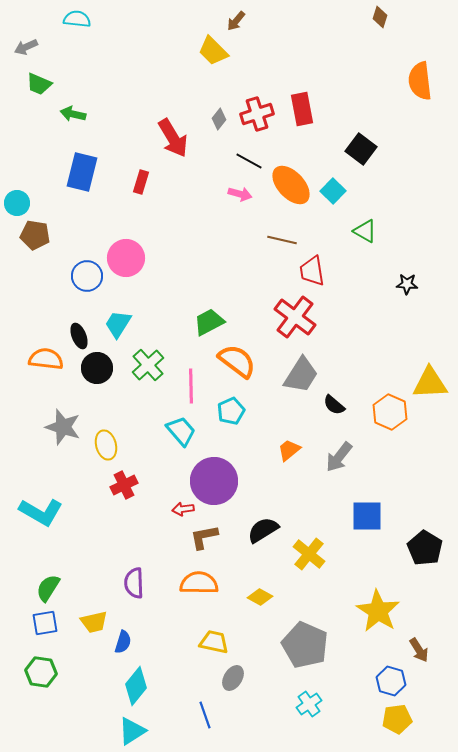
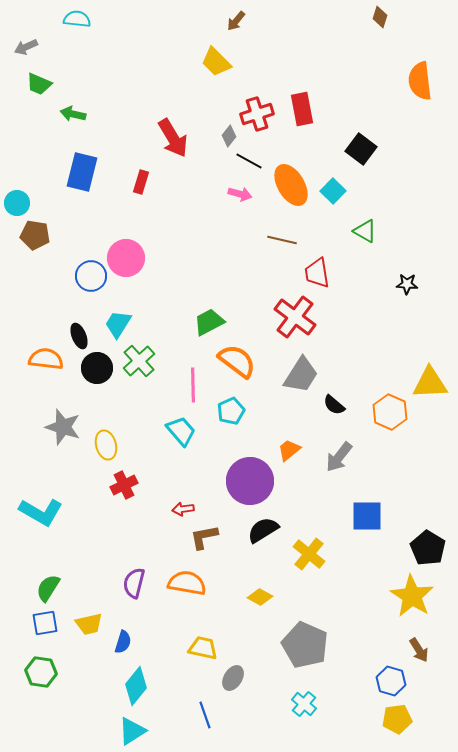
yellow trapezoid at (213, 51): moved 3 px right, 11 px down
gray diamond at (219, 119): moved 10 px right, 17 px down
orange ellipse at (291, 185): rotated 12 degrees clockwise
red trapezoid at (312, 271): moved 5 px right, 2 px down
blue circle at (87, 276): moved 4 px right
green cross at (148, 365): moved 9 px left, 4 px up
pink line at (191, 386): moved 2 px right, 1 px up
purple circle at (214, 481): moved 36 px right
black pentagon at (425, 548): moved 3 px right
purple semicircle at (134, 583): rotated 16 degrees clockwise
orange semicircle at (199, 583): moved 12 px left; rotated 9 degrees clockwise
yellow star at (378, 611): moved 34 px right, 15 px up
yellow trapezoid at (94, 622): moved 5 px left, 2 px down
yellow trapezoid at (214, 642): moved 11 px left, 6 px down
cyan cross at (309, 704): moved 5 px left; rotated 15 degrees counterclockwise
